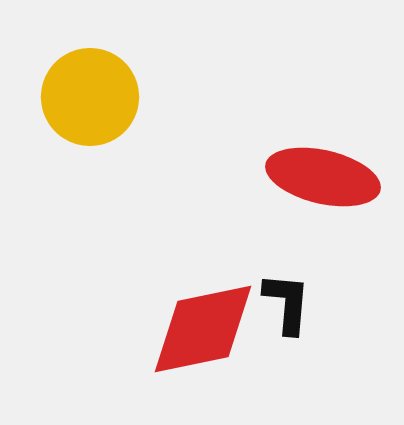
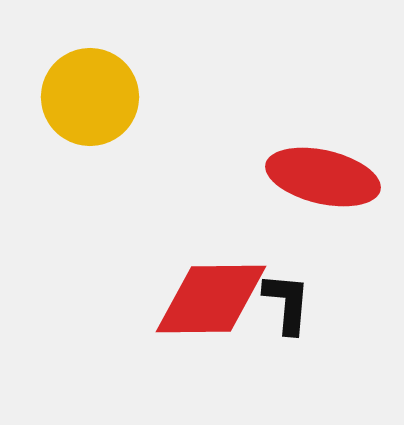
red diamond: moved 8 px right, 30 px up; rotated 11 degrees clockwise
